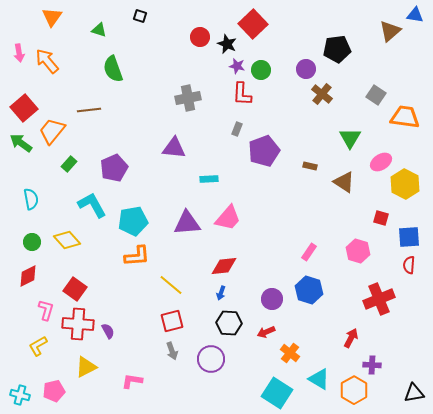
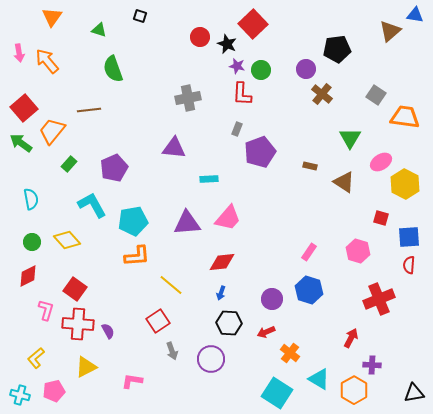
purple pentagon at (264, 151): moved 4 px left, 1 px down
red diamond at (224, 266): moved 2 px left, 4 px up
red square at (172, 321): moved 14 px left; rotated 20 degrees counterclockwise
yellow L-shape at (38, 346): moved 2 px left, 12 px down; rotated 10 degrees counterclockwise
